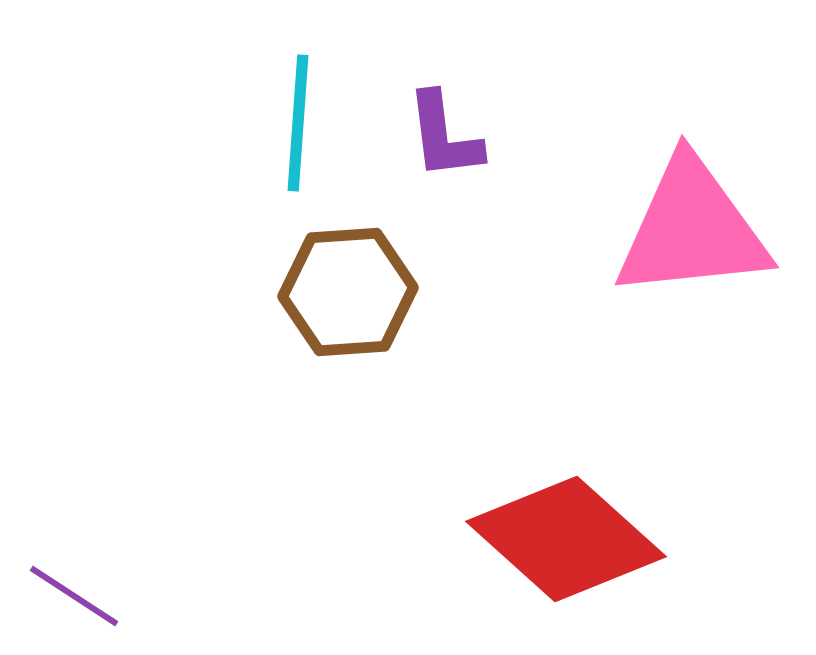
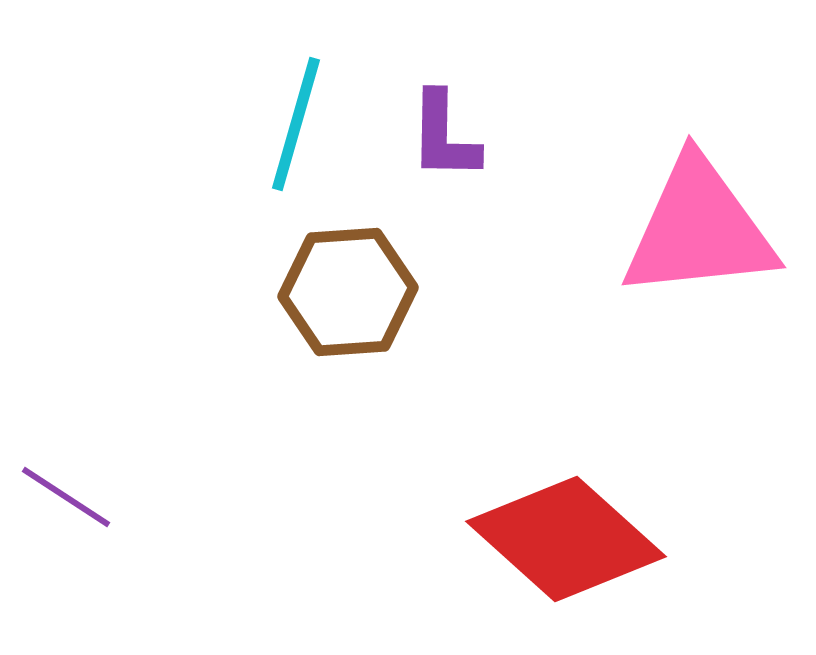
cyan line: moved 2 px left, 1 px down; rotated 12 degrees clockwise
purple L-shape: rotated 8 degrees clockwise
pink triangle: moved 7 px right
purple line: moved 8 px left, 99 px up
